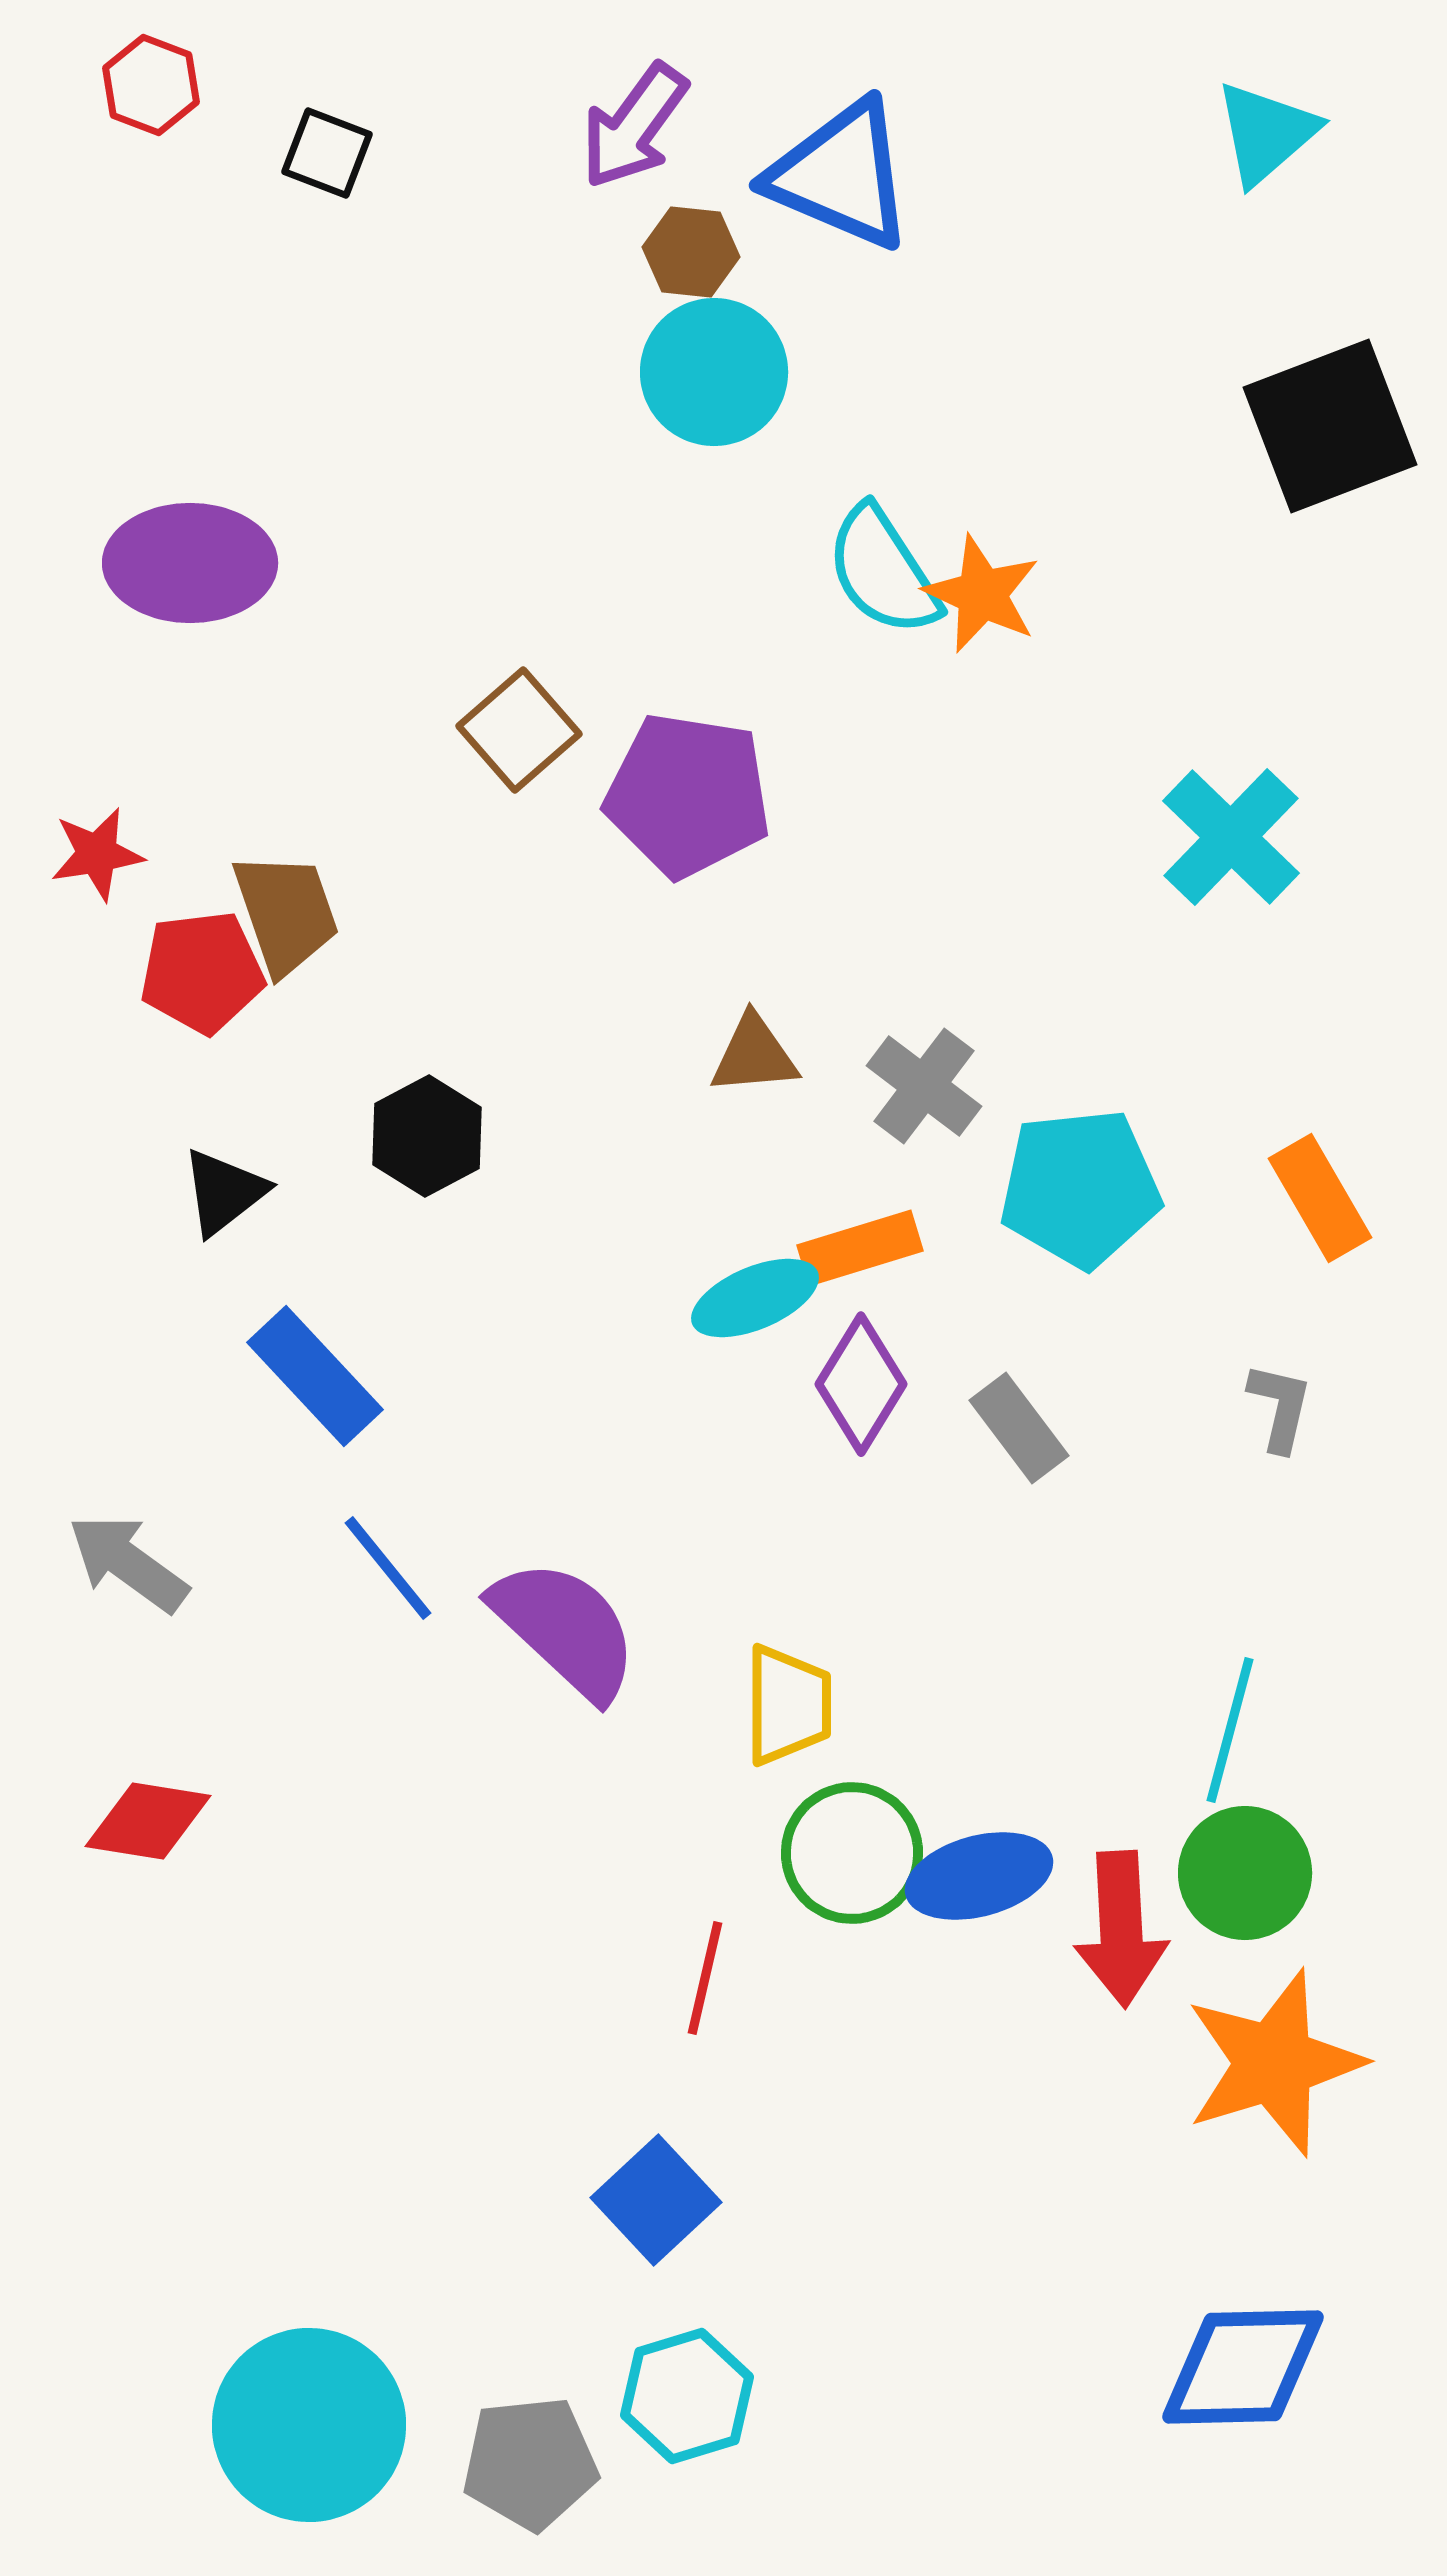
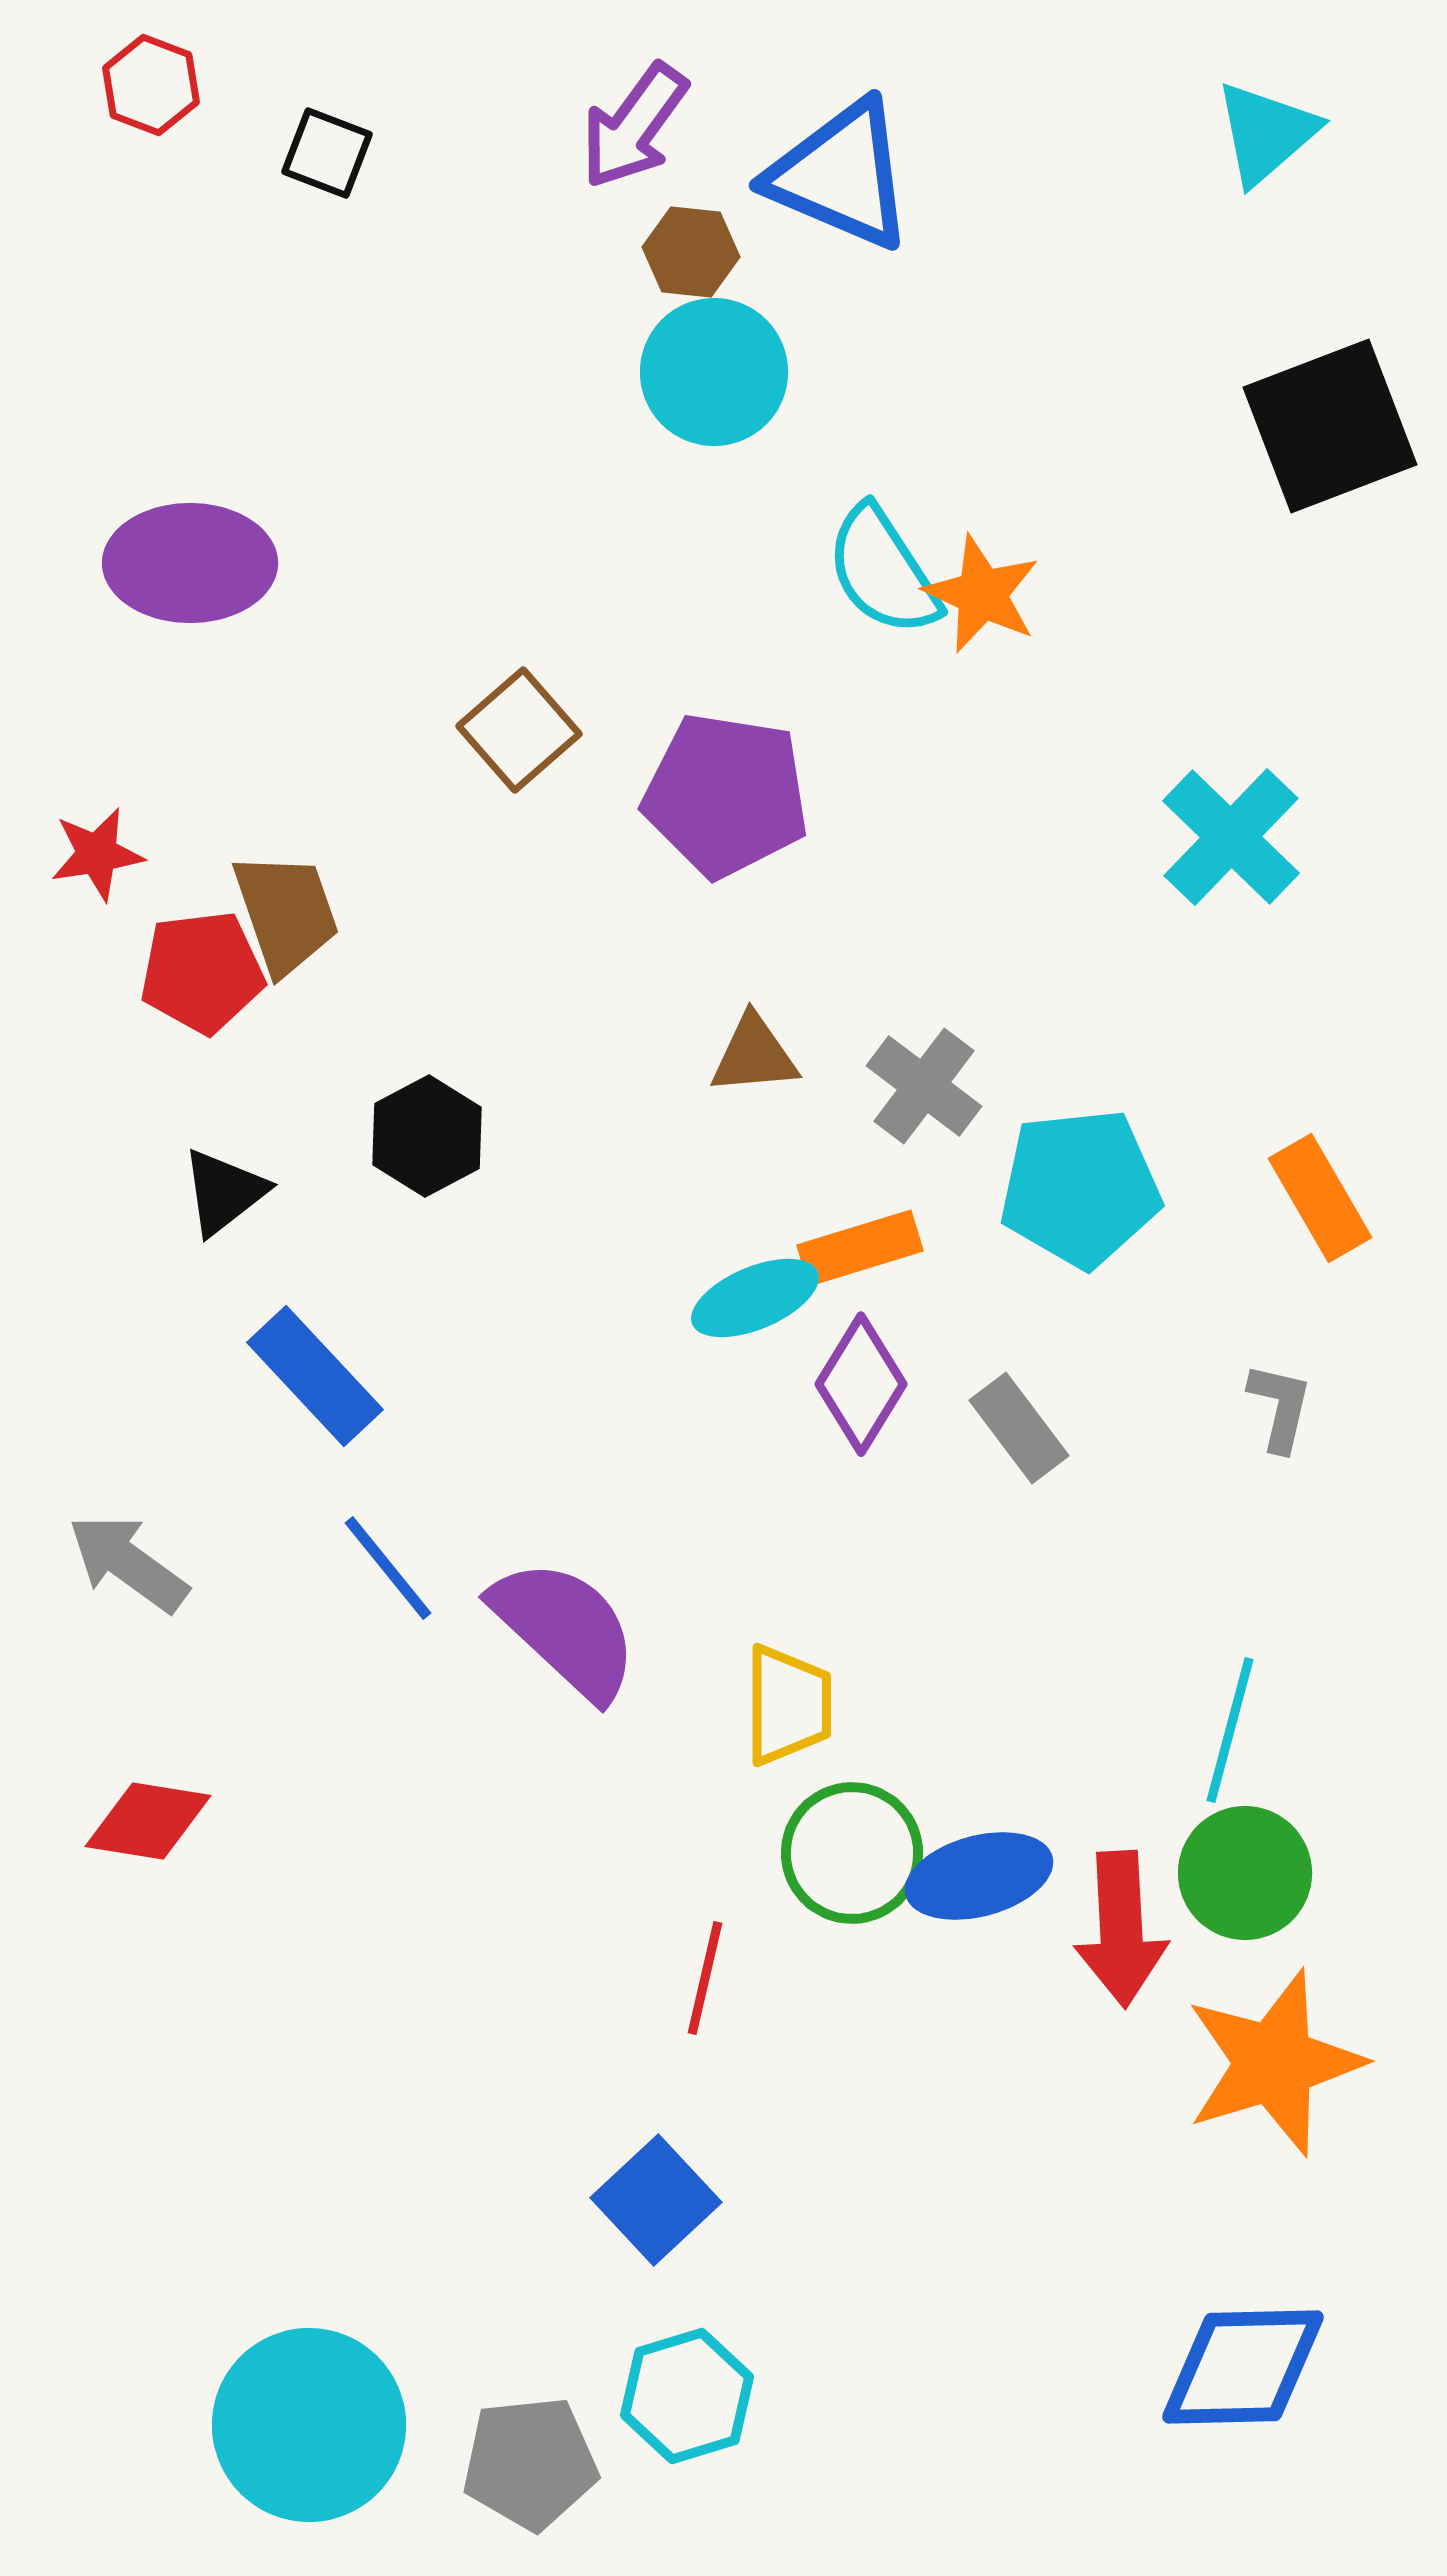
purple pentagon at (688, 795): moved 38 px right
